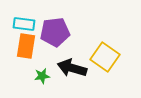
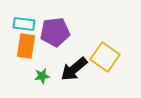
black arrow: moved 2 px right, 1 px down; rotated 56 degrees counterclockwise
